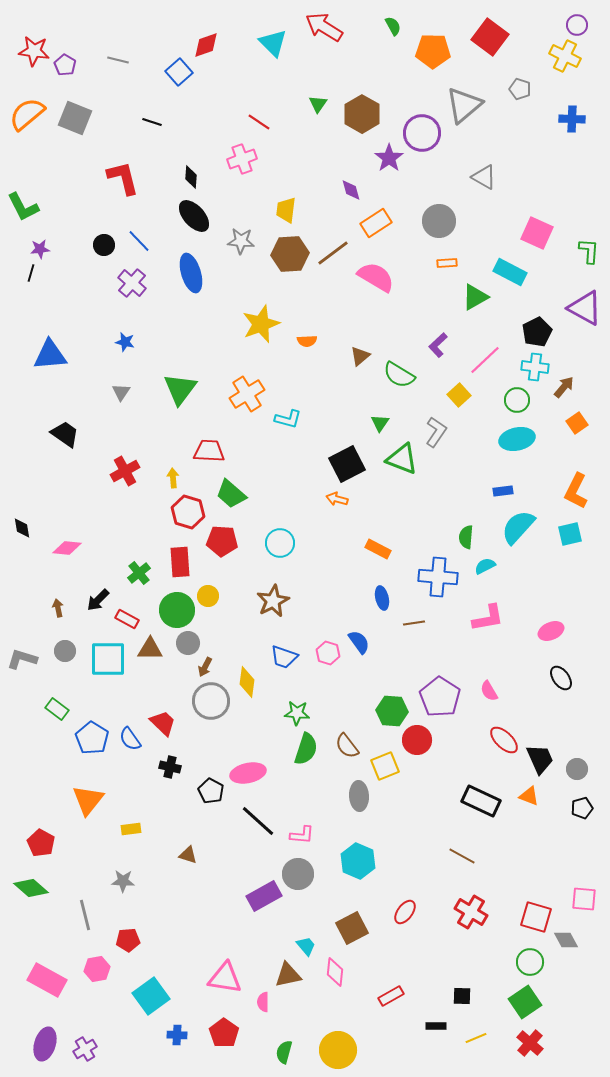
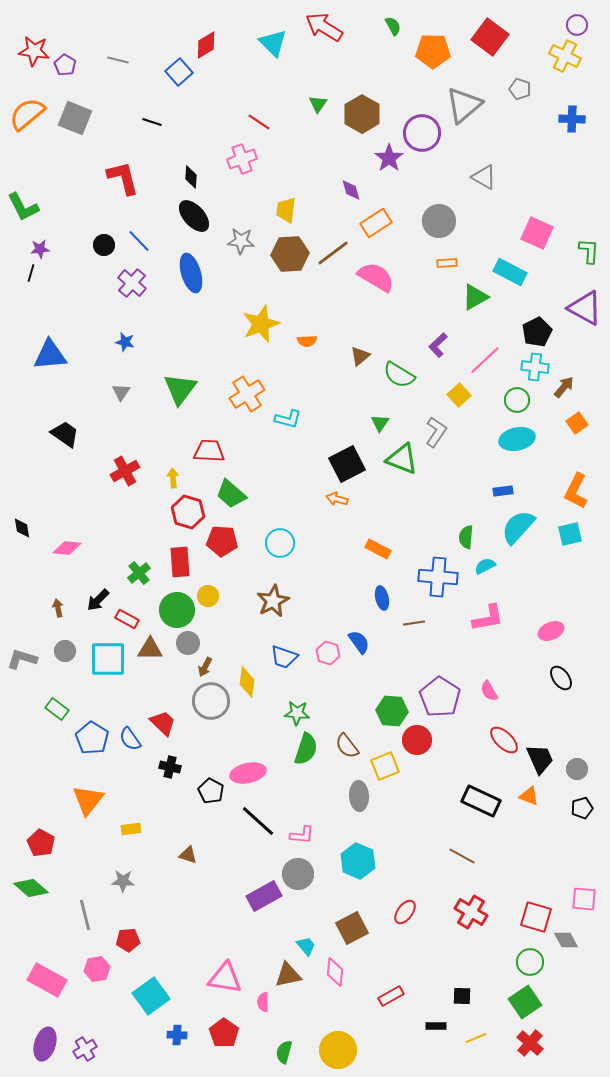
red diamond at (206, 45): rotated 12 degrees counterclockwise
